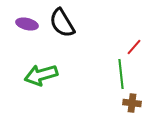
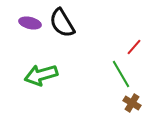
purple ellipse: moved 3 px right, 1 px up
green line: rotated 24 degrees counterclockwise
brown cross: rotated 24 degrees clockwise
